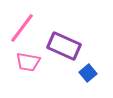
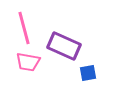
pink line: moved 2 px right; rotated 52 degrees counterclockwise
blue square: rotated 30 degrees clockwise
